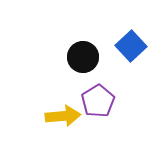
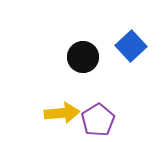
purple pentagon: moved 19 px down
yellow arrow: moved 1 px left, 3 px up
